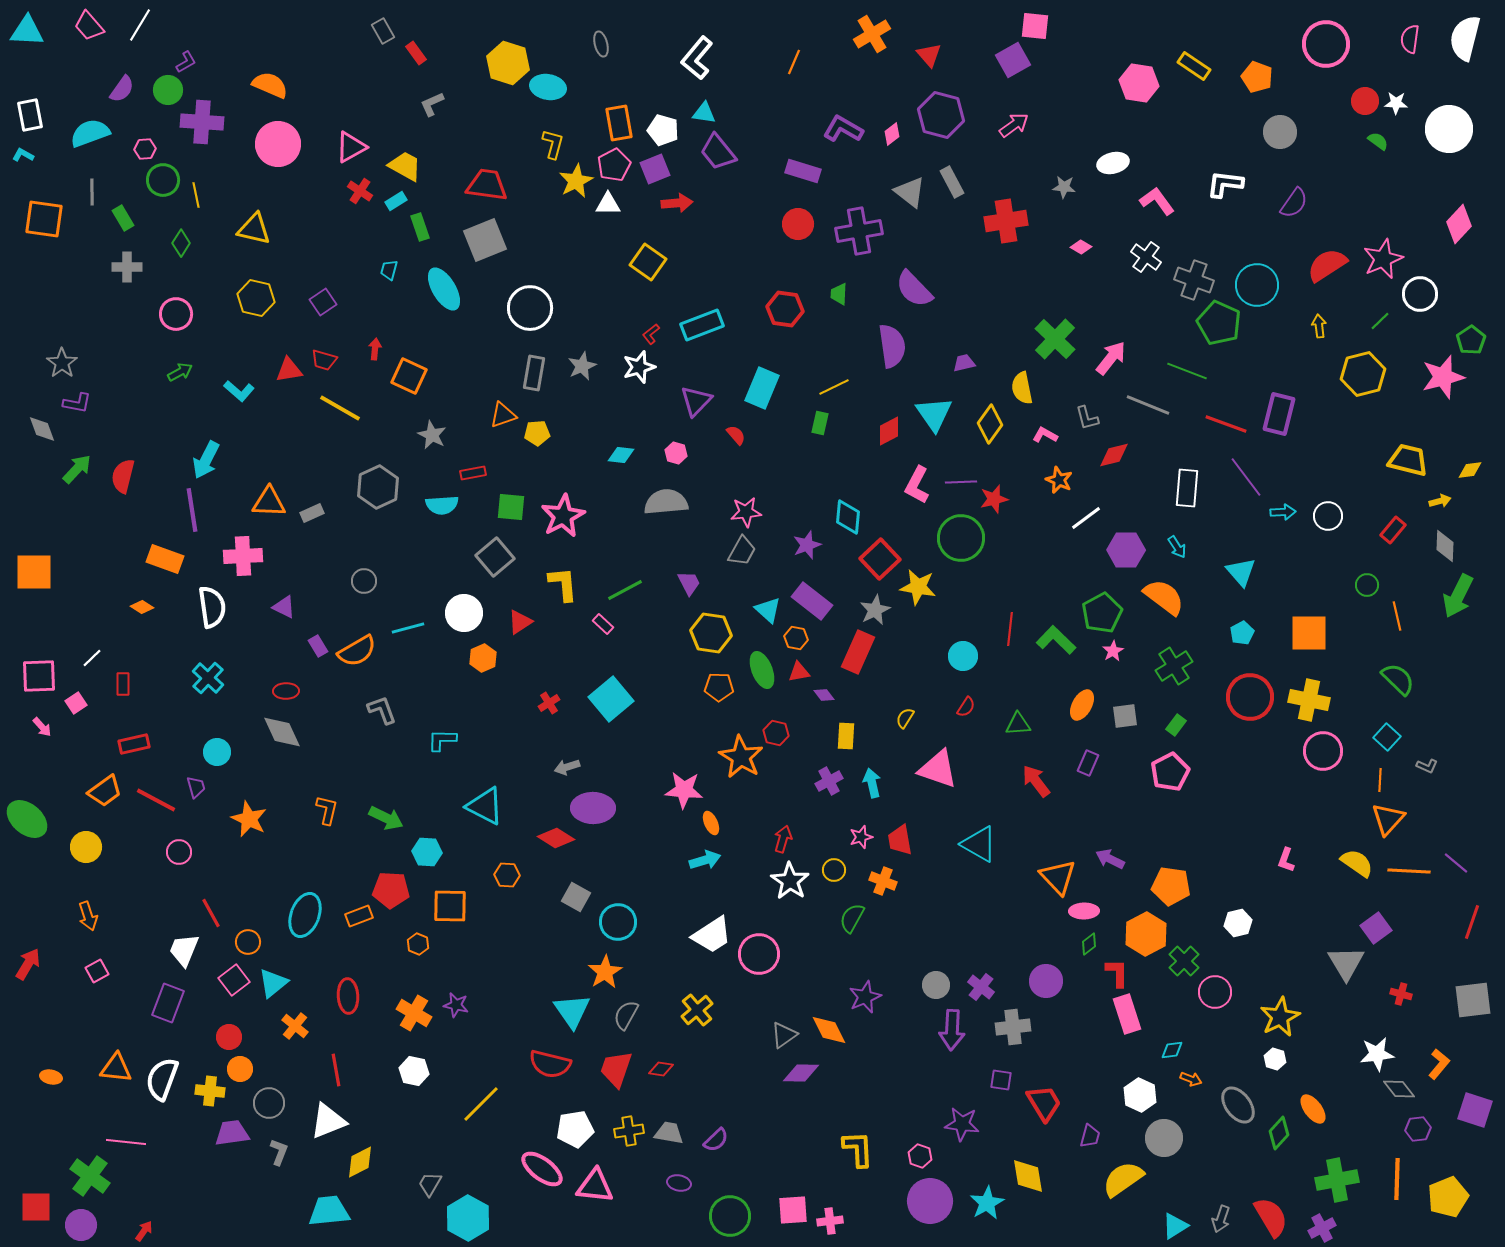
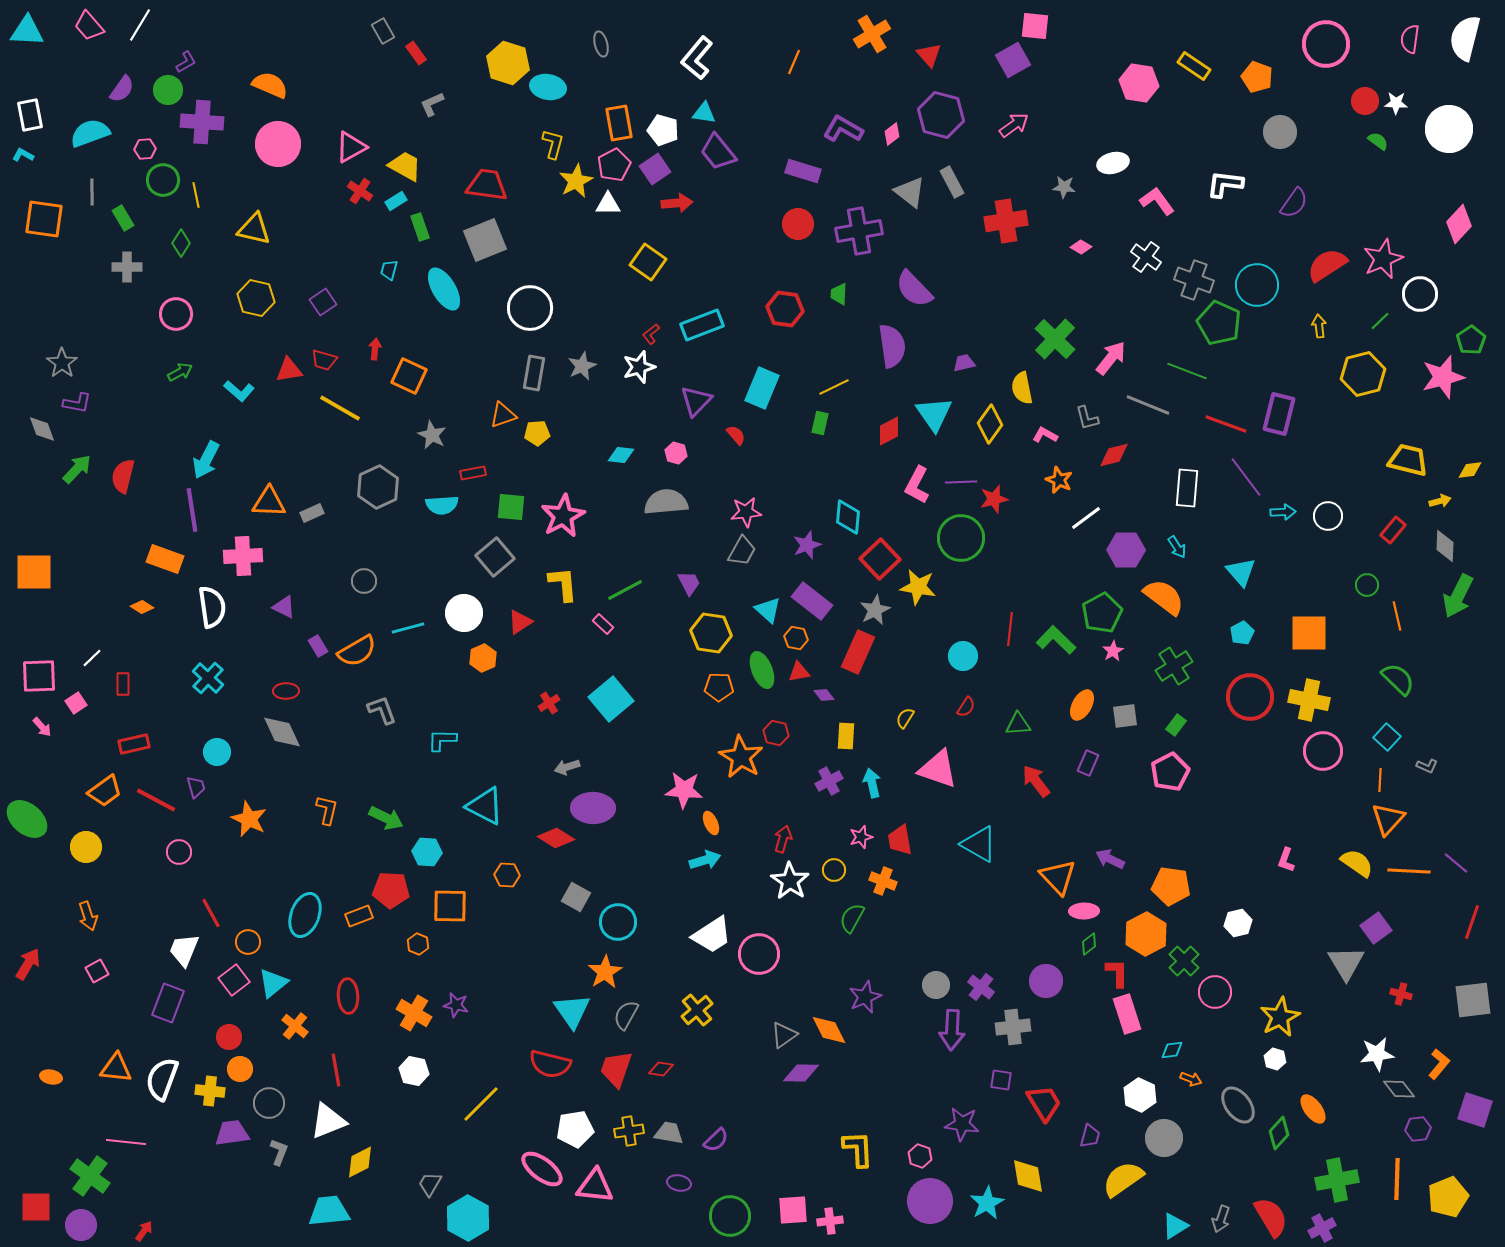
purple square at (655, 169): rotated 12 degrees counterclockwise
